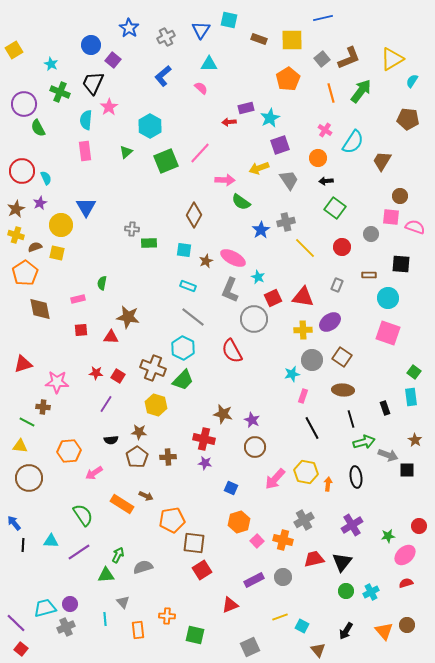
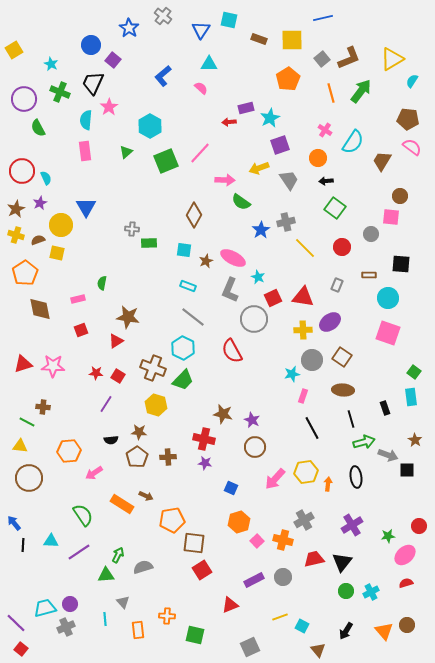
gray cross at (166, 37): moved 3 px left, 21 px up; rotated 24 degrees counterclockwise
purple circle at (24, 104): moved 5 px up
pink semicircle at (415, 227): moved 3 px left, 80 px up; rotated 18 degrees clockwise
brown semicircle at (35, 247): moved 3 px right, 7 px up
red square at (81, 330): rotated 16 degrees counterclockwise
red triangle at (111, 337): moved 5 px right, 4 px down; rotated 35 degrees counterclockwise
pink star at (57, 382): moved 4 px left, 16 px up
yellow hexagon at (306, 472): rotated 20 degrees counterclockwise
